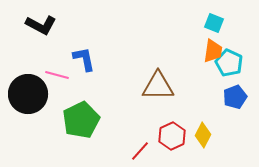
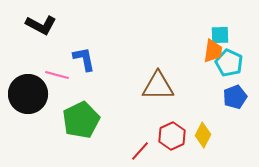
cyan square: moved 6 px right, 12 px down; rotated 24 degrees counterclockwise
